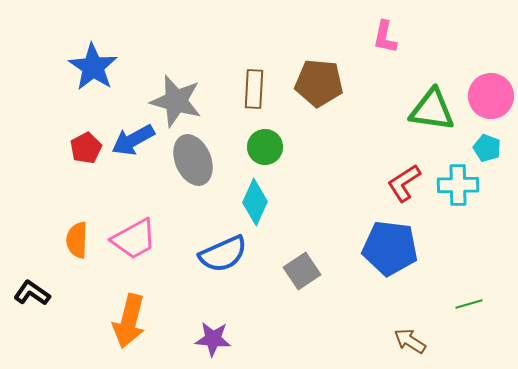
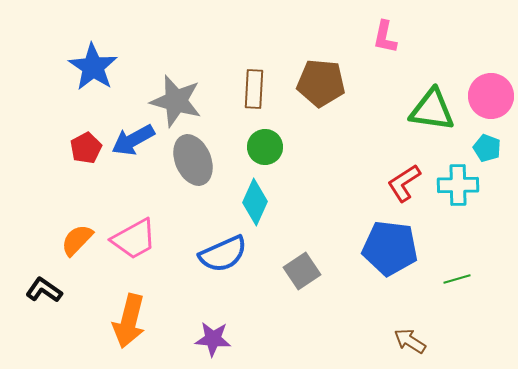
brown pentagon: moved 2 px right
orange semicircle: rotated 42 degrees clockwise
black L-shape: moved 12 px right, 3 px up
green line: moved 12 px left, 25 px up
